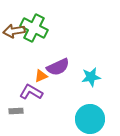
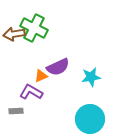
brown arrow: moved 3 px down
